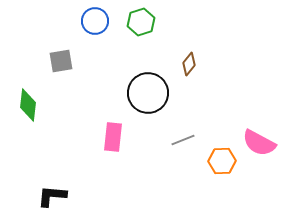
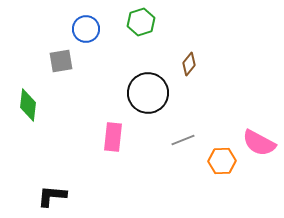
blue circle: moved 9 px left, 8 px down
